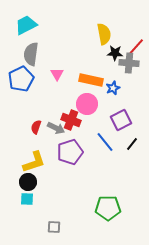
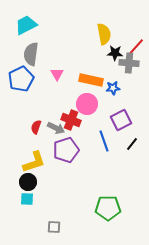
blue star: rotated 16 degrees clockwise
blue line: moved 1 px left, 1 px up; rotated 20 degrees clockwise
purple pentagon: moved 4 px left, 2 px up
